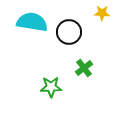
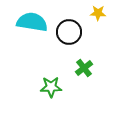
yellow star: moved 4 px left
